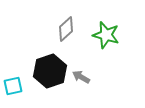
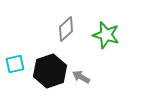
cyan square: moved 2 px right, 22 px up
